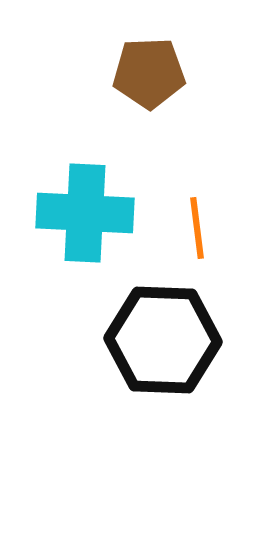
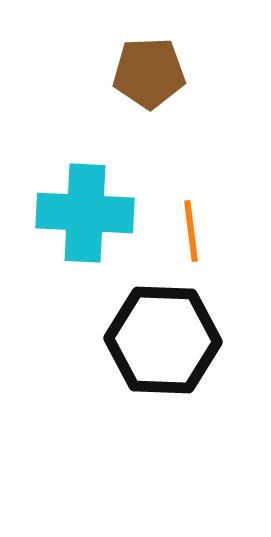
orange line: moved 6 px left, 3 px down
